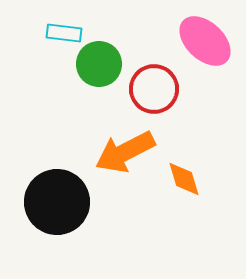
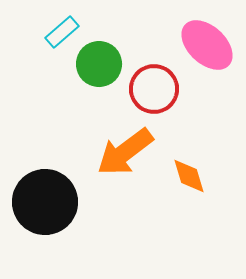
cyan rectangle: moved 2 px left, 1 px up; rotated 48 degrees counterclockwise
pink ellipse: moved 2 px right, 4 px down
orange arrow: rotated 10 degrees counterclockwise
orange diamond: moved 5 px right, 3 px up
black circle: moved 12 px left
